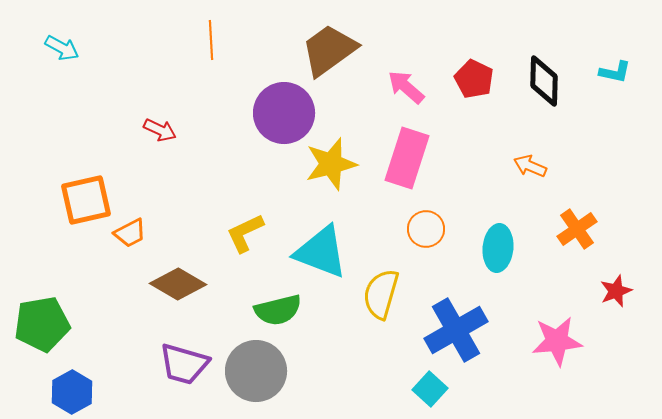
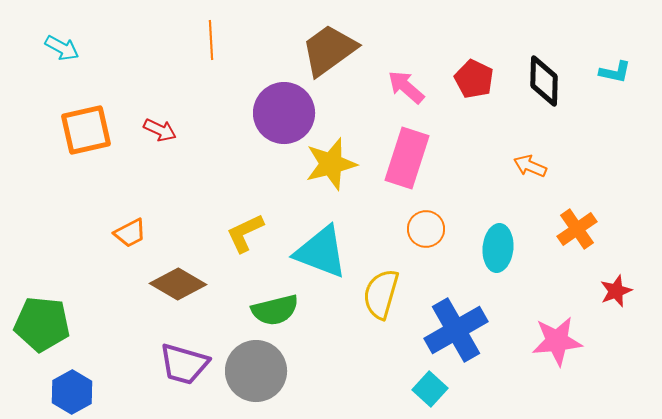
orange square: moved 70 px up
green semicircle: moved 3 px left
green pentagon: rotated 16 degrees clockwise
